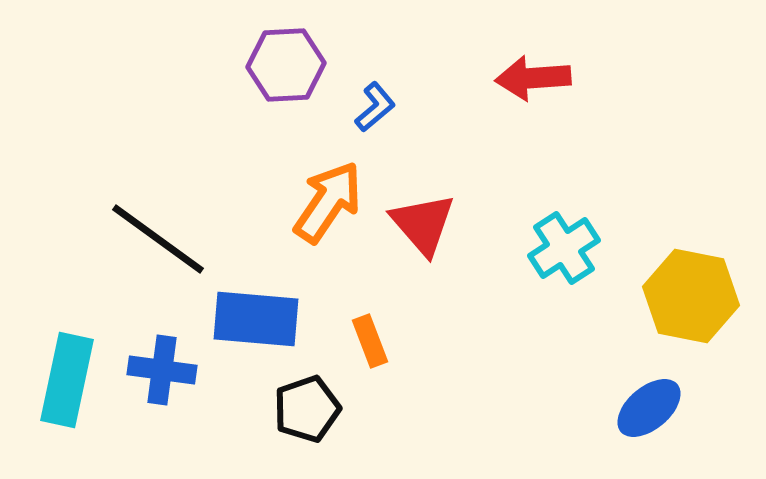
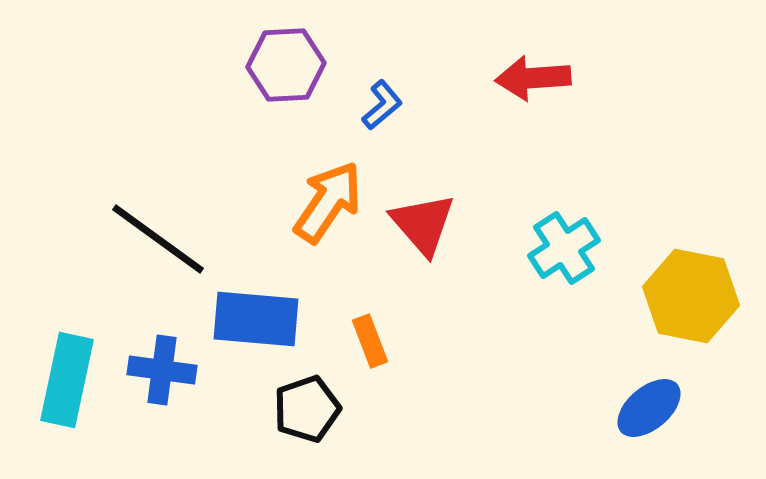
blue L-shape: moved 7 px right, 2 px up
